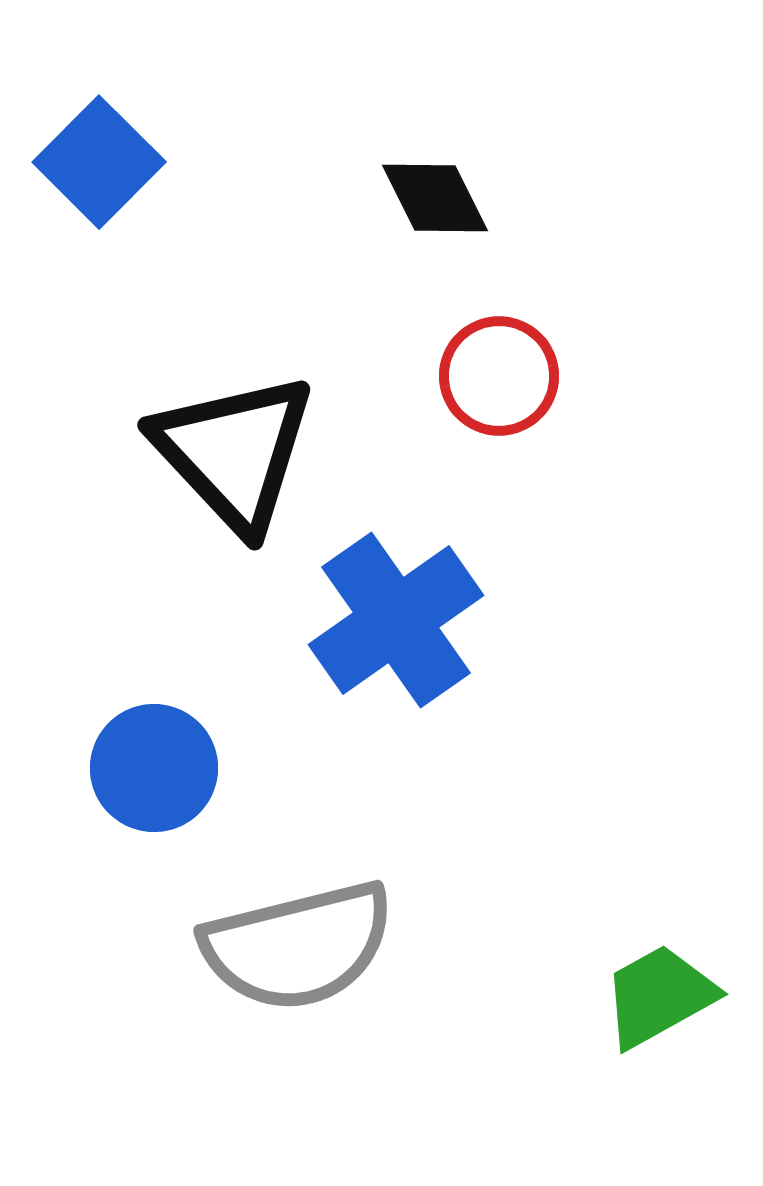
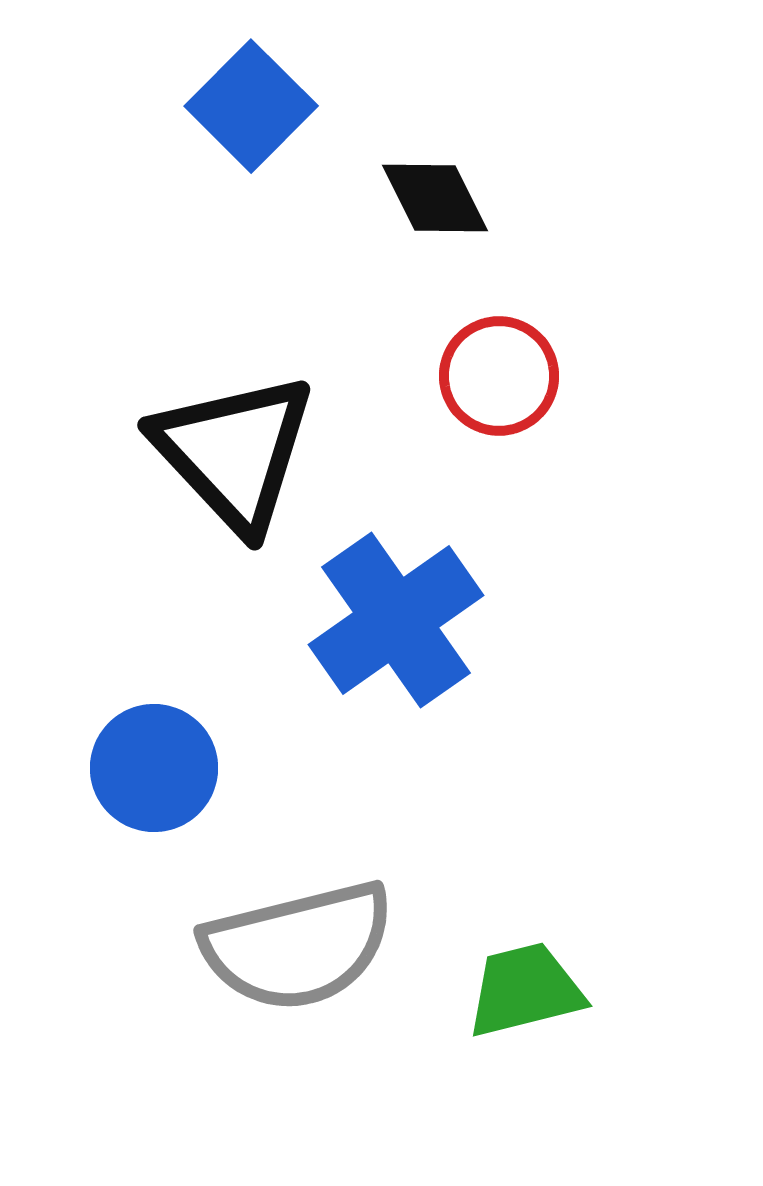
blue square: moved 152 px right, 56 px up
green trapezoid: moved 134 px left, 6 px up; rotated 15 degrees clockwise
